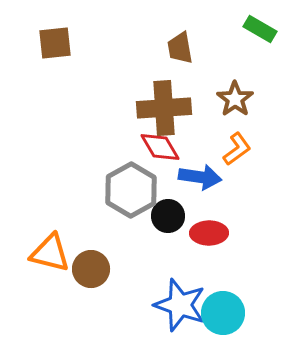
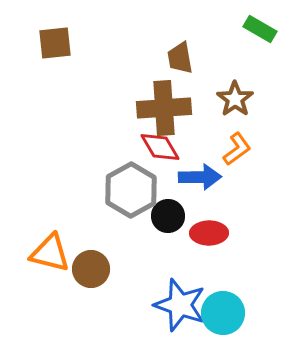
brown trapezoid: moved 10 px down
blue arrow: rotated 9 degrees counterclockwise
